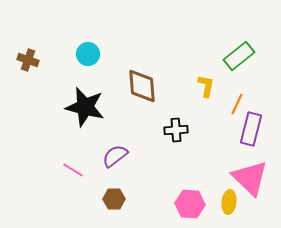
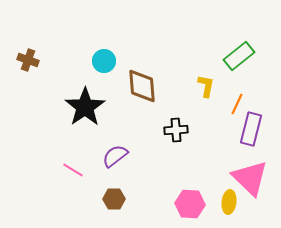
cyan circle: moved 16 px right, 7 px down
black star: rotated 24 degrees clockwise
